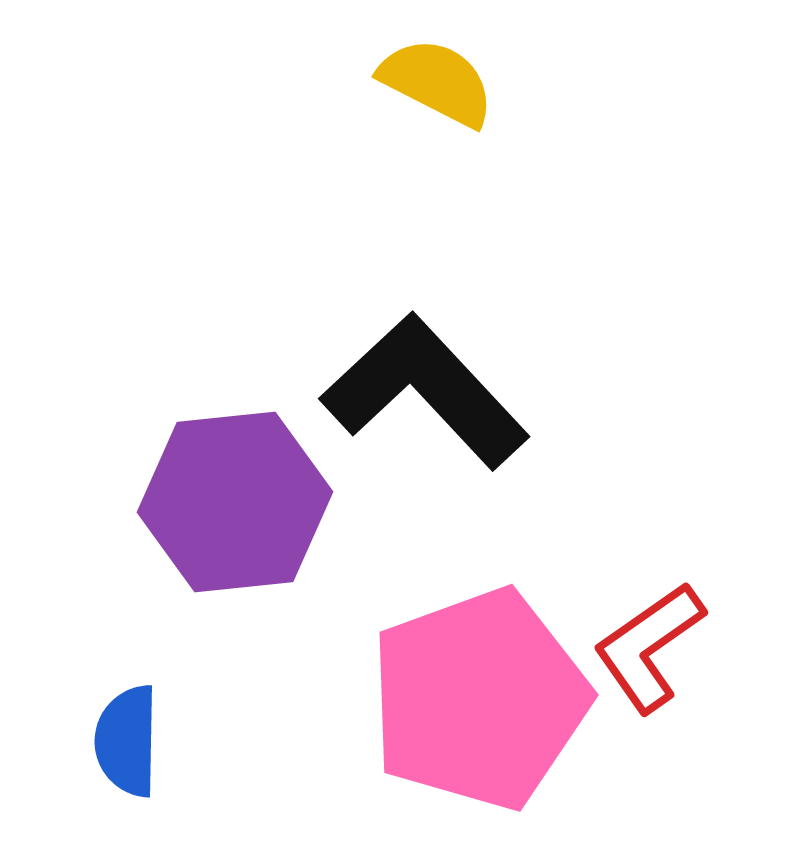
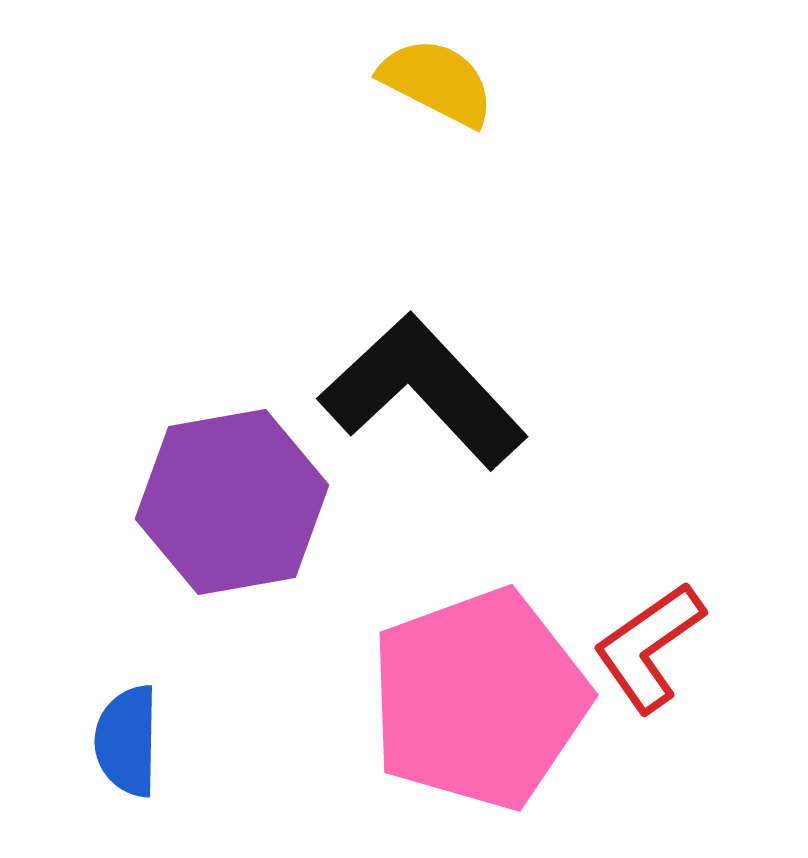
black L-shape: moved 2 px left
purple hexagon: moved 3 px left; rotated 4 degrees counterclockwise
